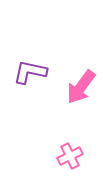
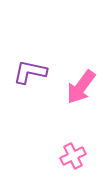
pink cross: moved 3 px right
